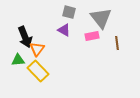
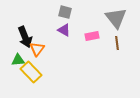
gray square: moved 4 px left
gray triangle: moved 15 px right
yellow rectangle: moved 7 px left, 1 px down
